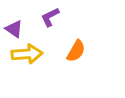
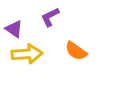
orange semicircle: rotated 95 degrees clockwise
